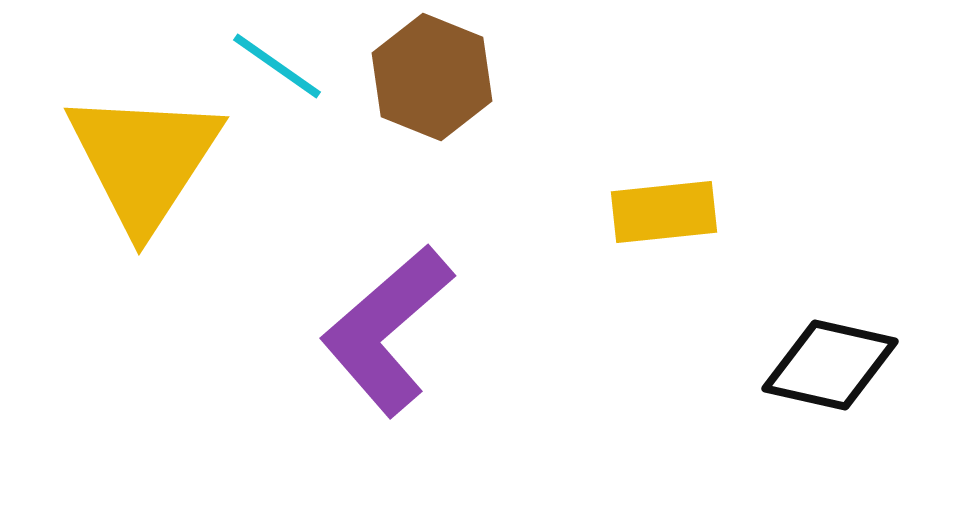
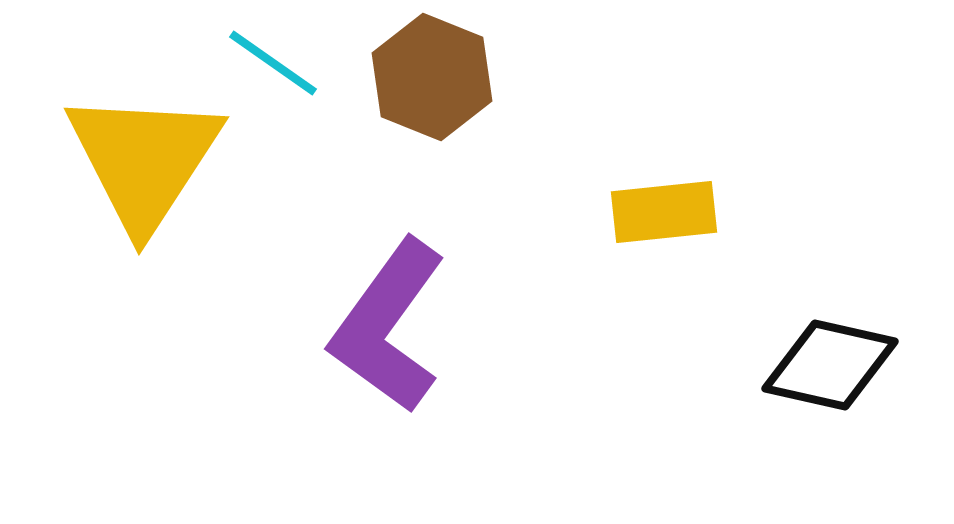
cyan line: moved 4 px left, 3 px up
purple L-shape: moved 1 px right, 4 px up; rotated 13 degrees counterclockwise
